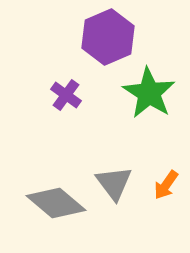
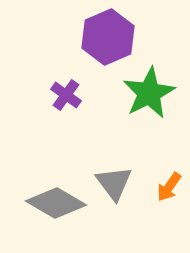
green star: rotated 12 degrees clockwise
orange arrow: moved 3 px right, 2 px down
gray diamond: rotated 10 degrees counterclockwise
